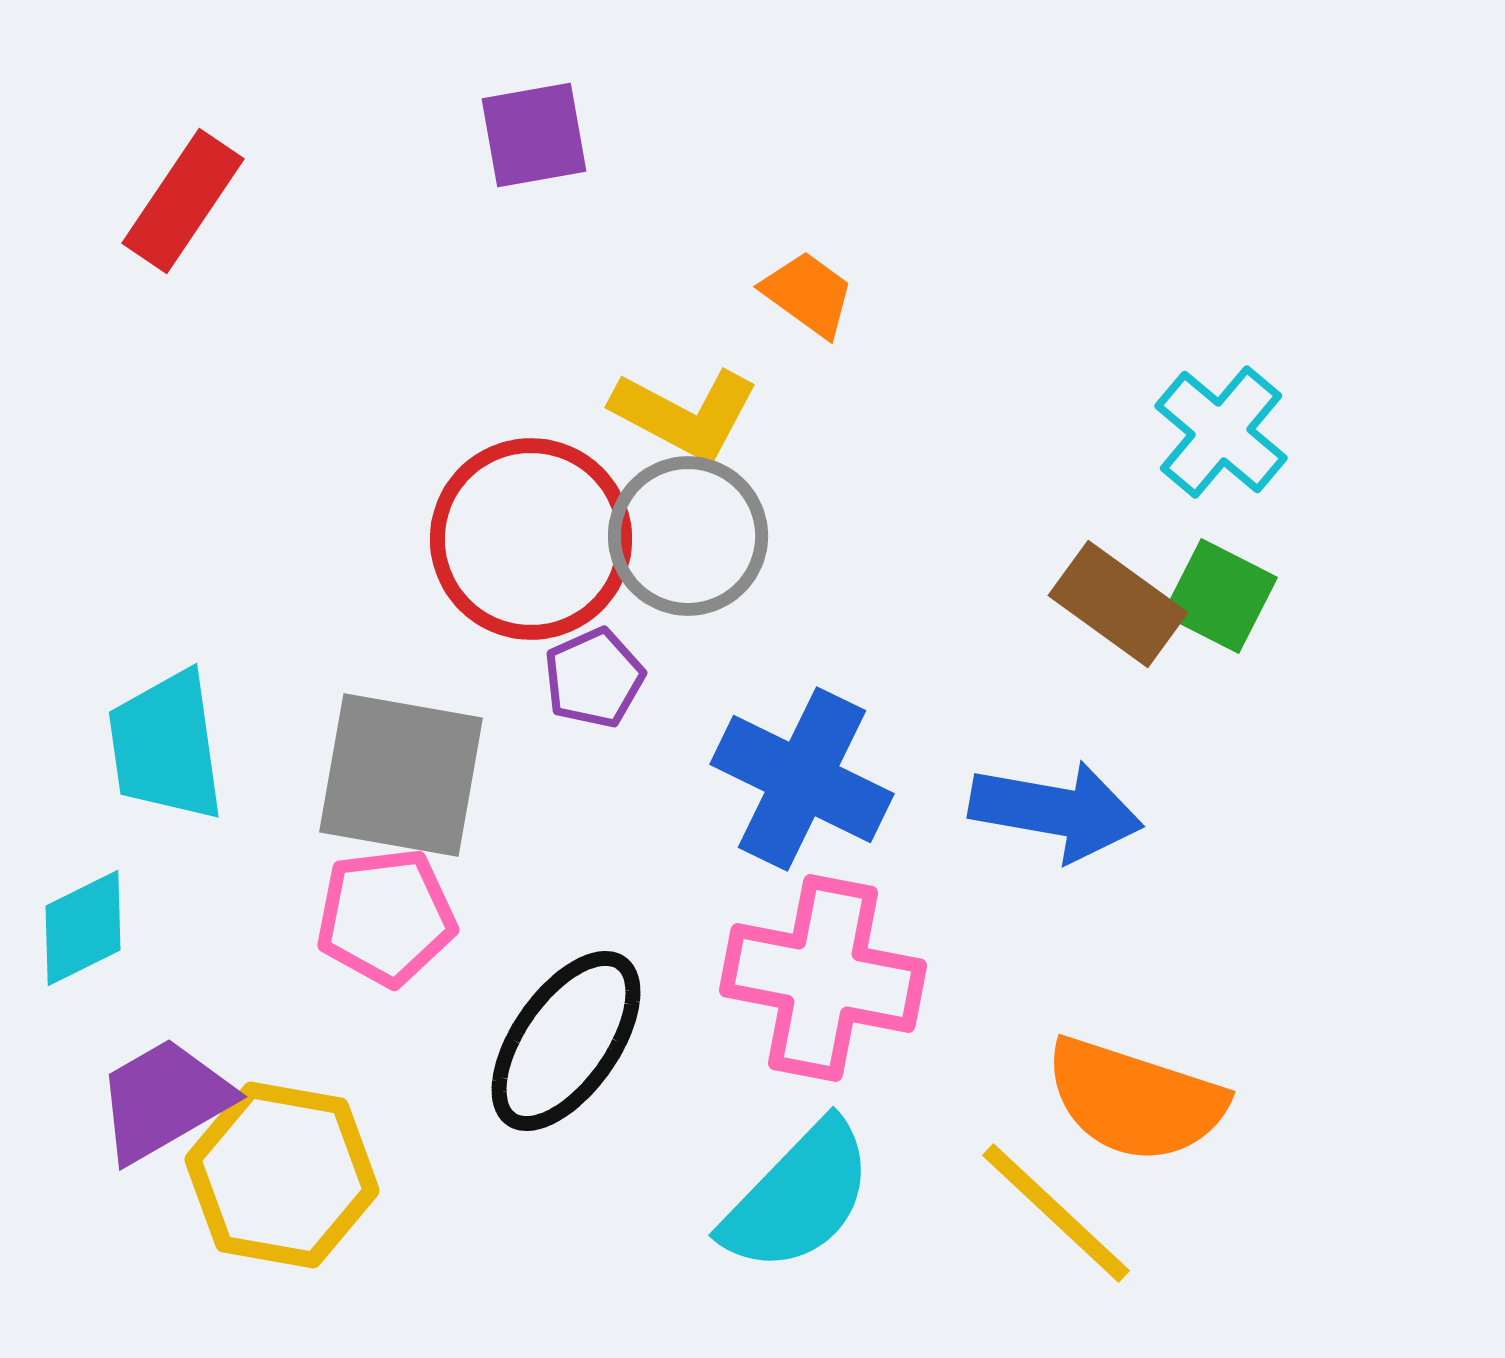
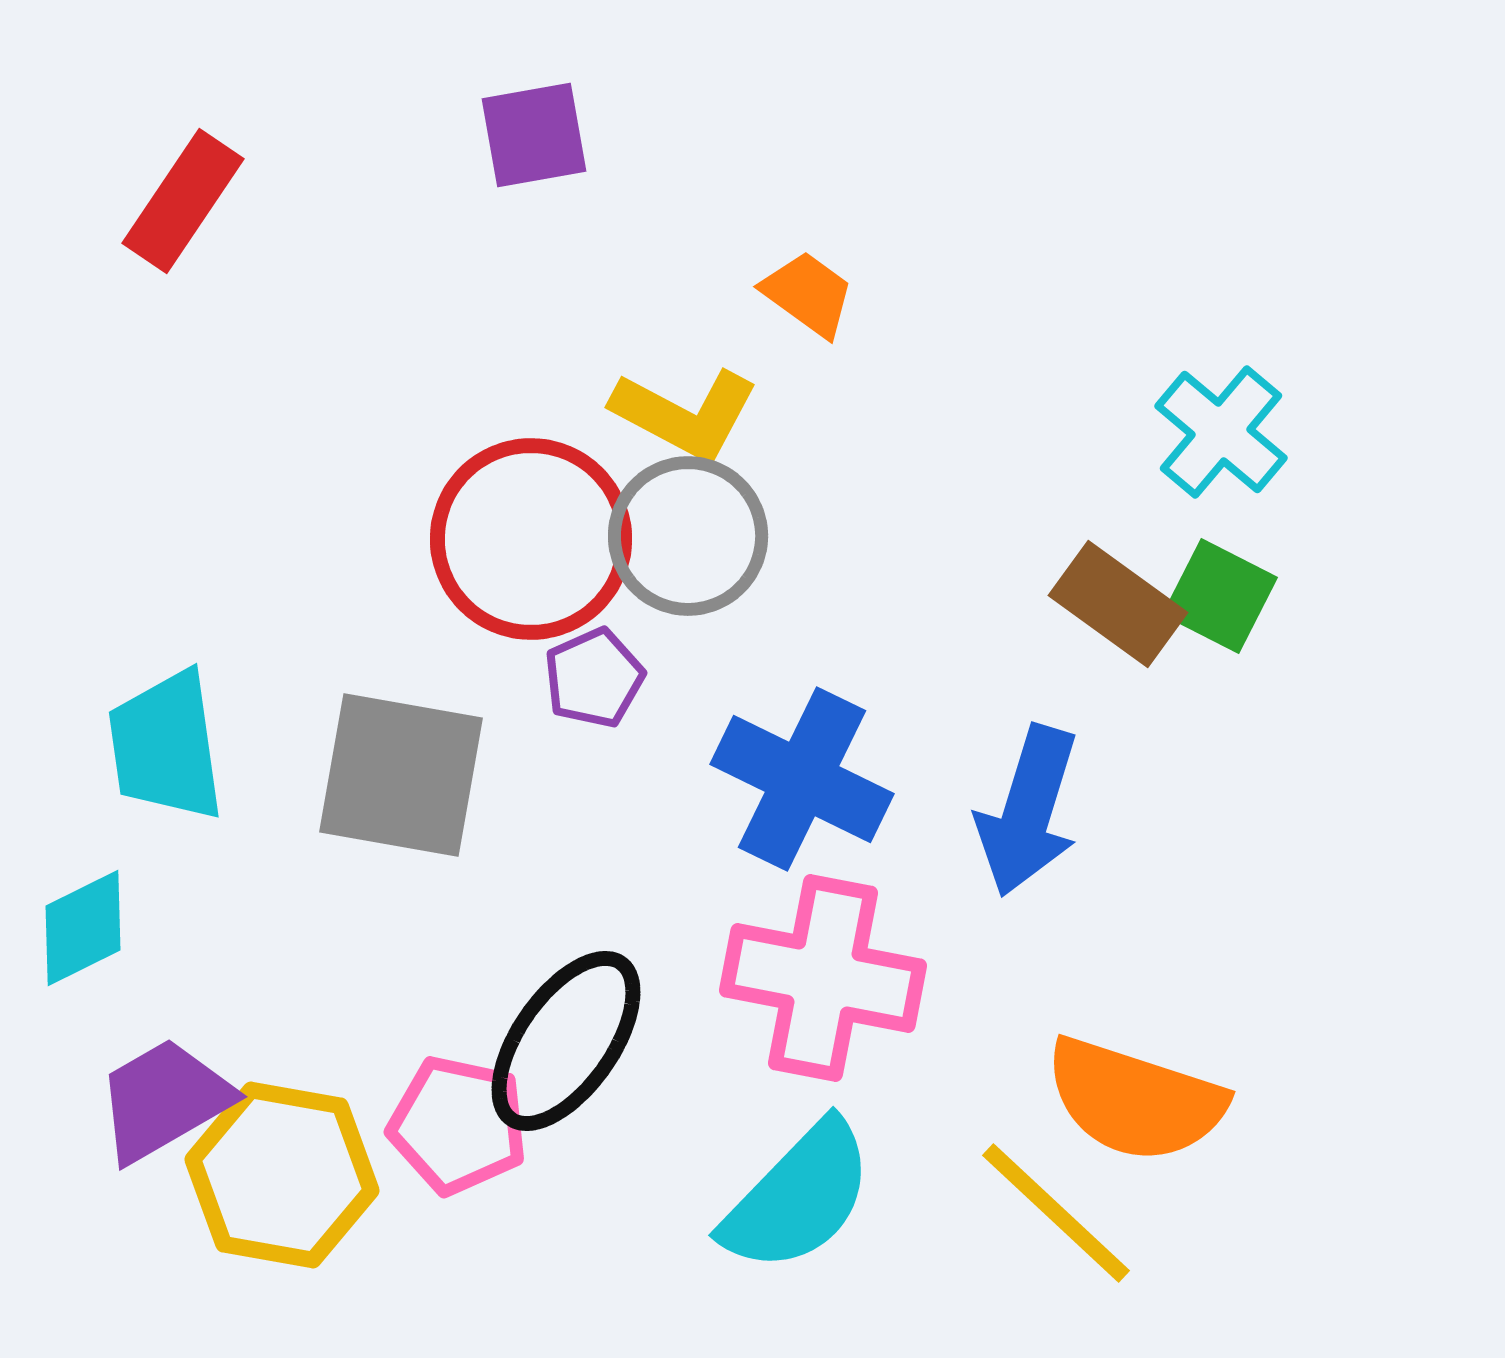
blue arrow: moved 28 px left; rotated 97 degrees clockwise
pink pentagon: moved 72 px right, 208 px down; rotated 19 degrees clockwise
